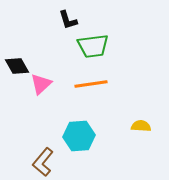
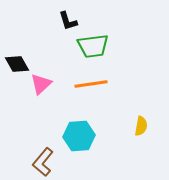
black L-shape: moved 1 px down
black diamond: moved 2 px up
yellow semicircle: rotated 96 degrees clockwise
